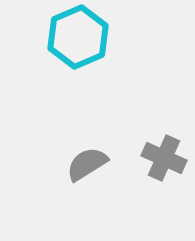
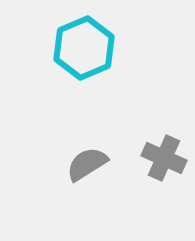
cyan hexagon: moved 6 px right, 11 px down
